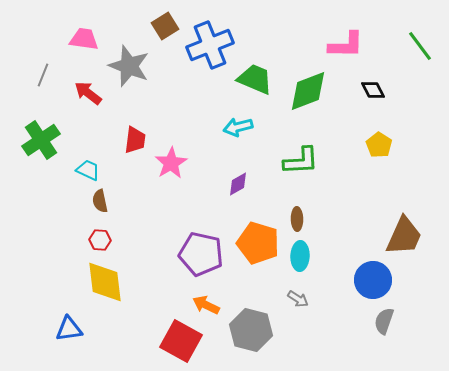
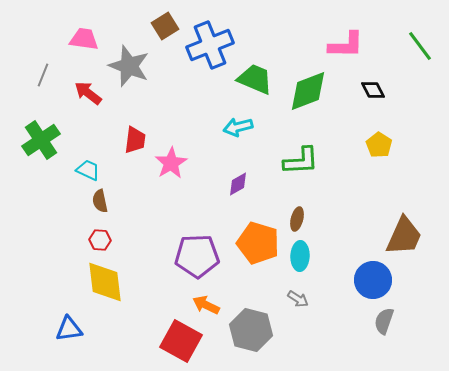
brown ellipse: rotated 15 degrees clockwise
purple pentagon: moved 4 px left, 2 px down; rotated 15 degrees counterclockwise
